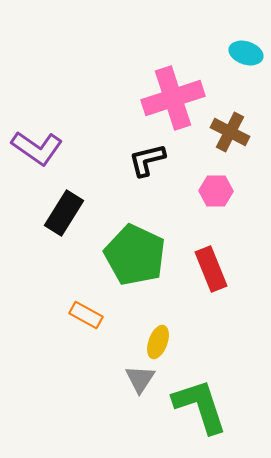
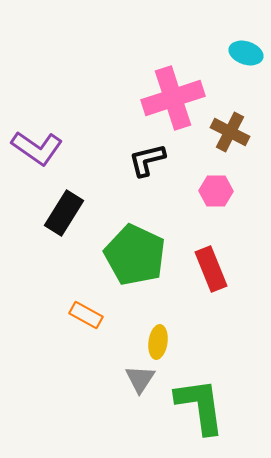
yellow ellipse: rotated 12 degrees counterclockwise
green L-shape: rotated 10 degrees clockwise
